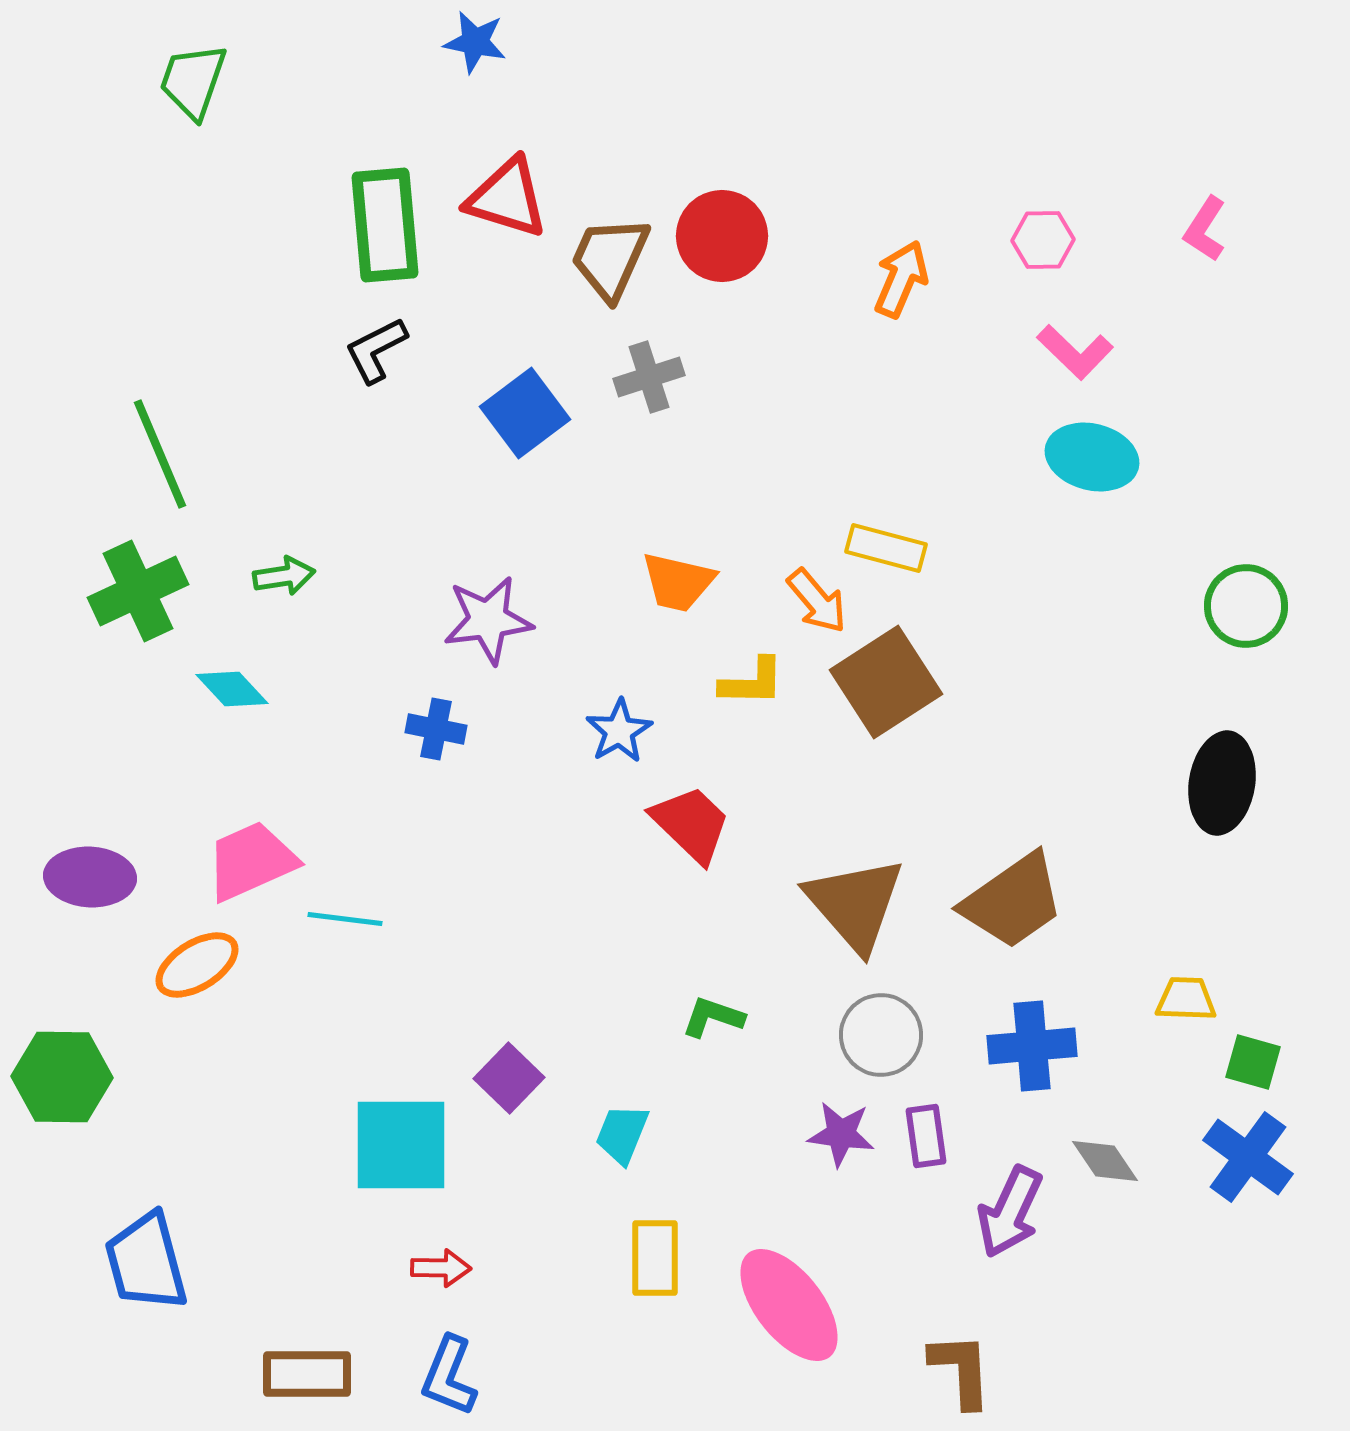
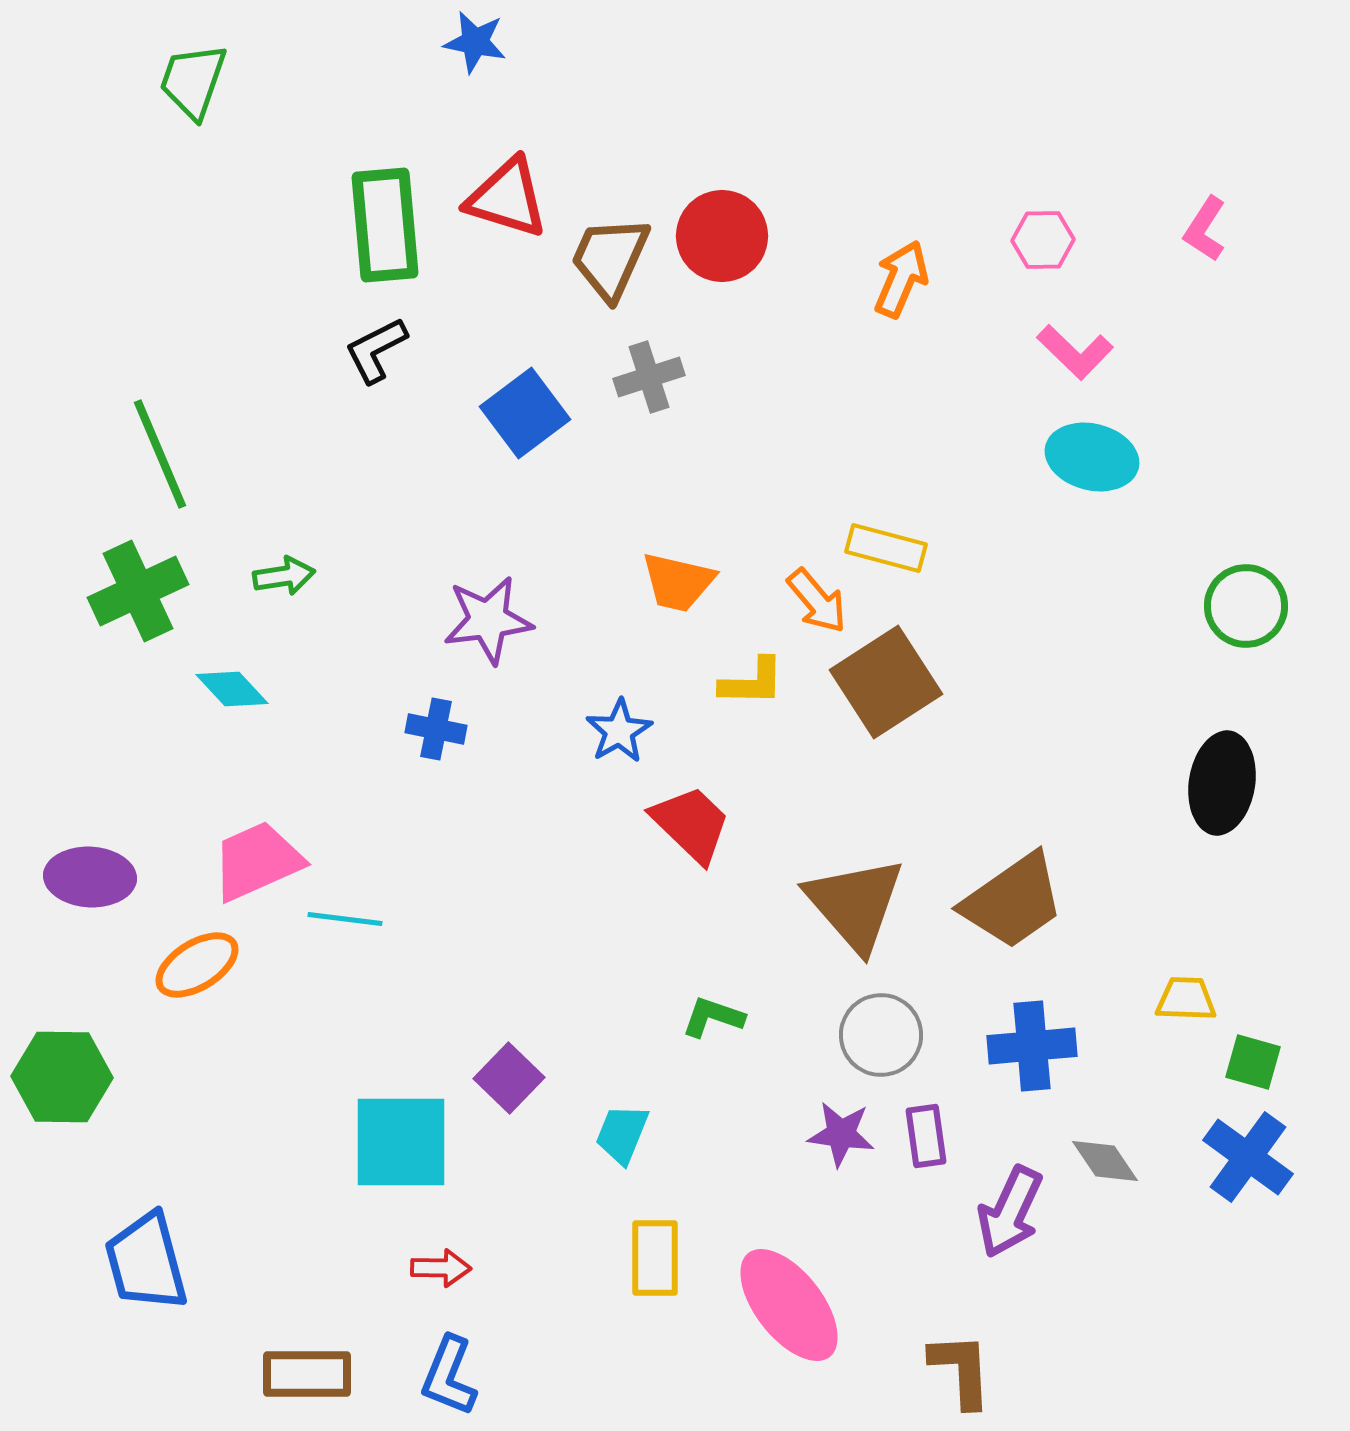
pink trapezoid at (251, 861): moved 6 px right
cyan square at (401, 1145): moved 3 px up
